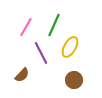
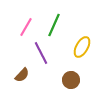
yellow ellipse: moved 12 px right
brown circle: moved 3 px left
